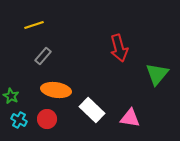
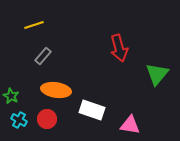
white rectangle: rotated 25 degrees counterclockwise
pink triangle: moved 7 px down
